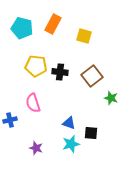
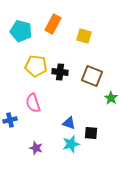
cyan pentagon: moved 1 px left, 3 px down
brown square: rotated 30 degrees counterclockwise
green star: rotated 16 degrees clockwise
